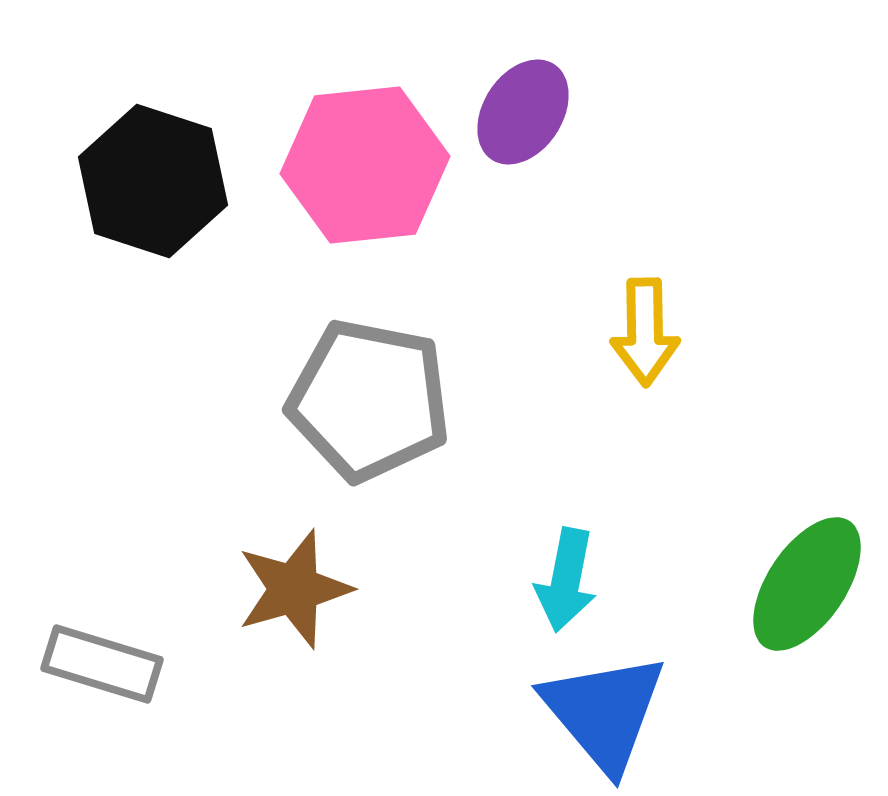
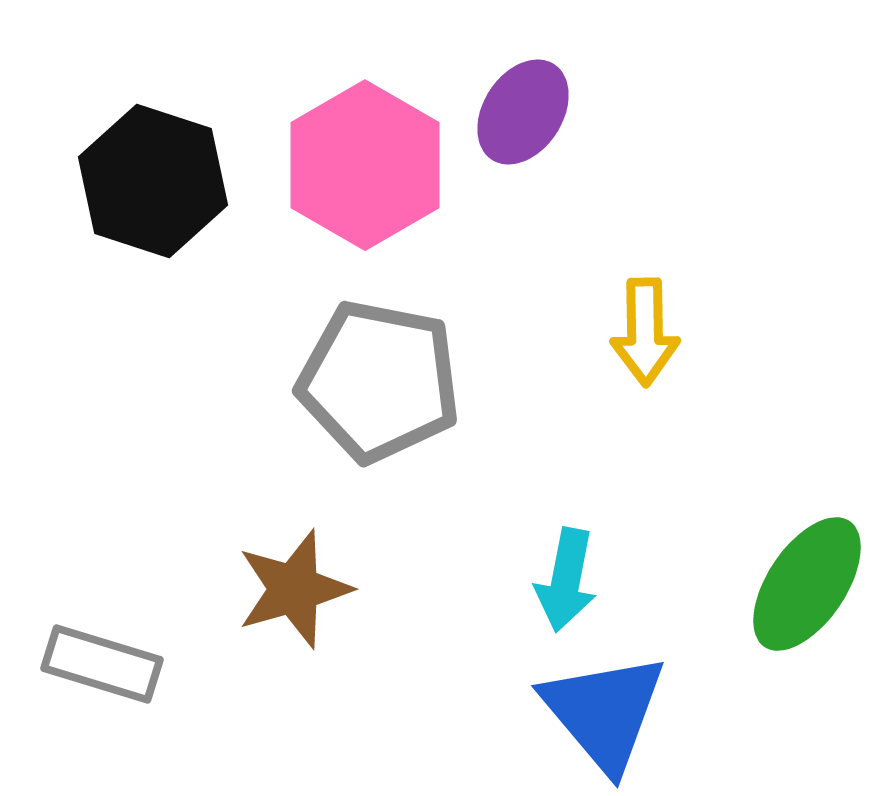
pink hexagon: rotated 24 degrees counterclockwise
gray pentagon: moved 10 px right, 19 px up
